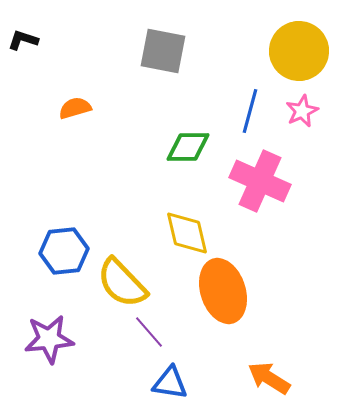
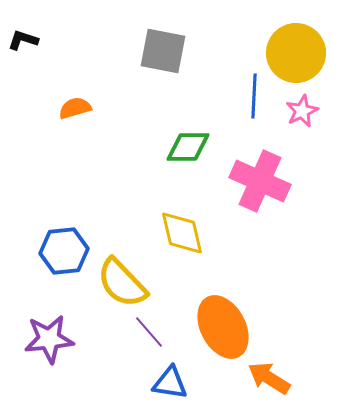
yellow circle: moved 3 px left, 2 px down
blue line: moved 4 px right, 15 px up; rotated 12 degrees counterclockwise
yellow diamond: moved 5 px left
orange ellipse: moved 36 px down; rotated 10 degrees counterclockwise
